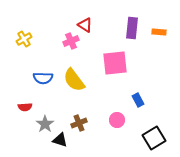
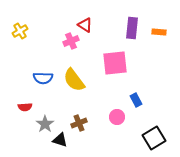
yellow cross: moved 4 px left, 8 px up
blue rectangle: moved 2 px left
pink circle: moved 3 px up
